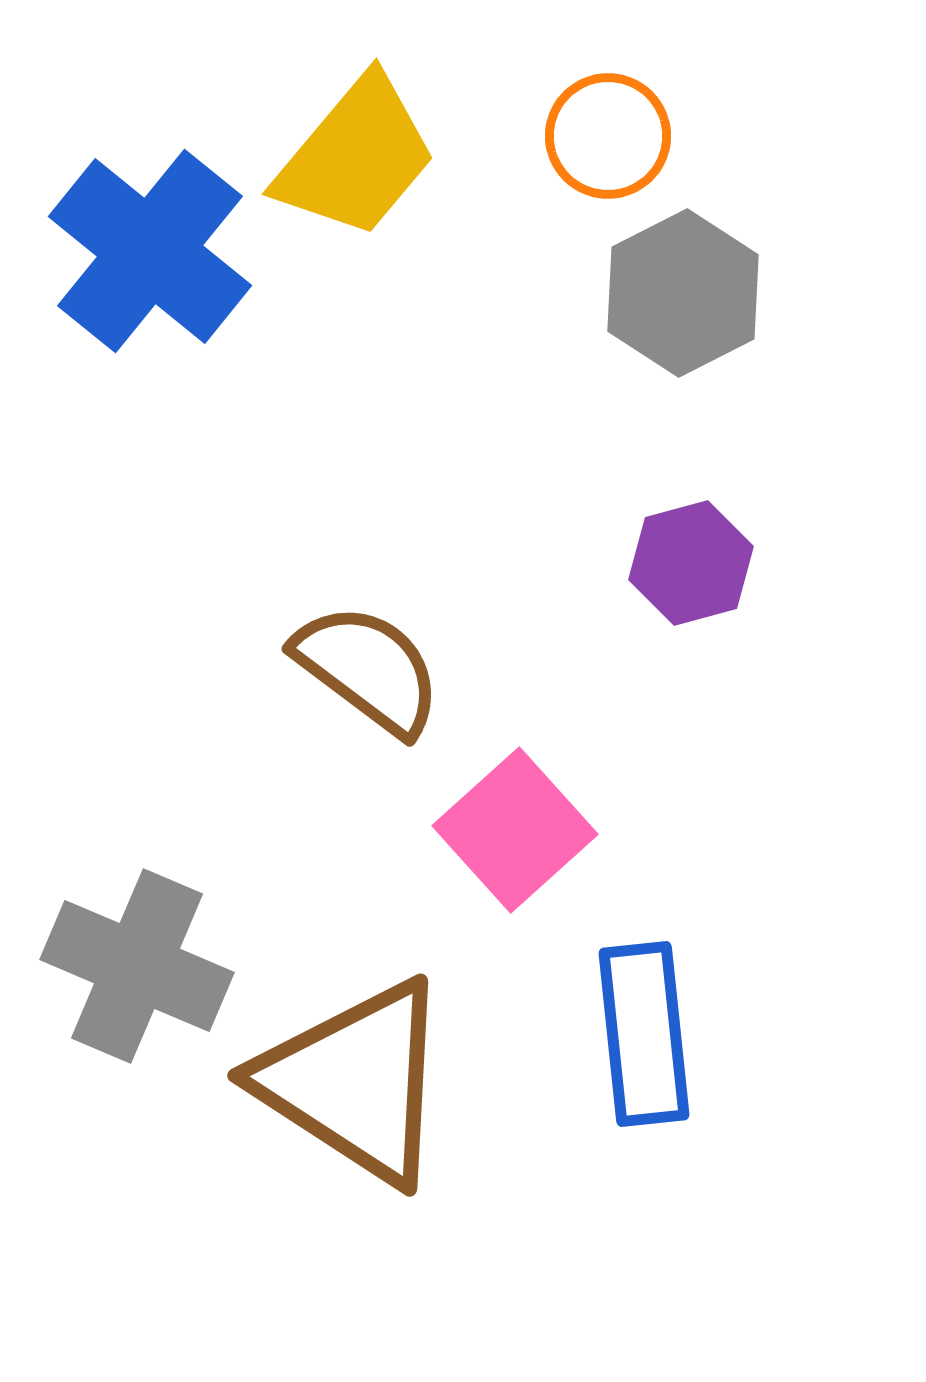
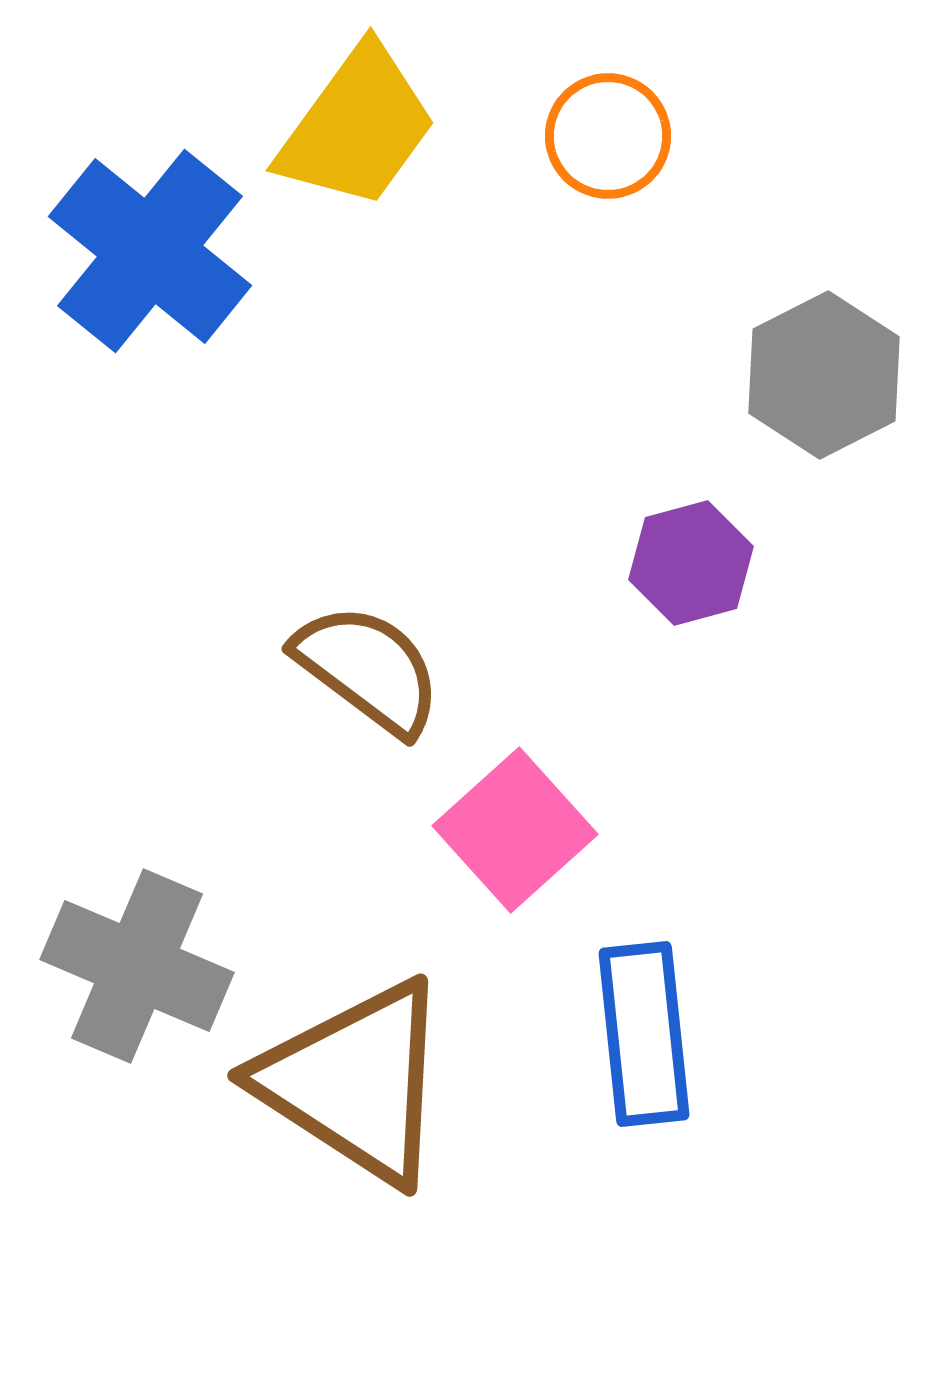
yellow trapezoid: moved 1 px right, 30 px up; rotated 4 degrees counterclockwise
gray hexagon: moved 141 px right, 82 px down
